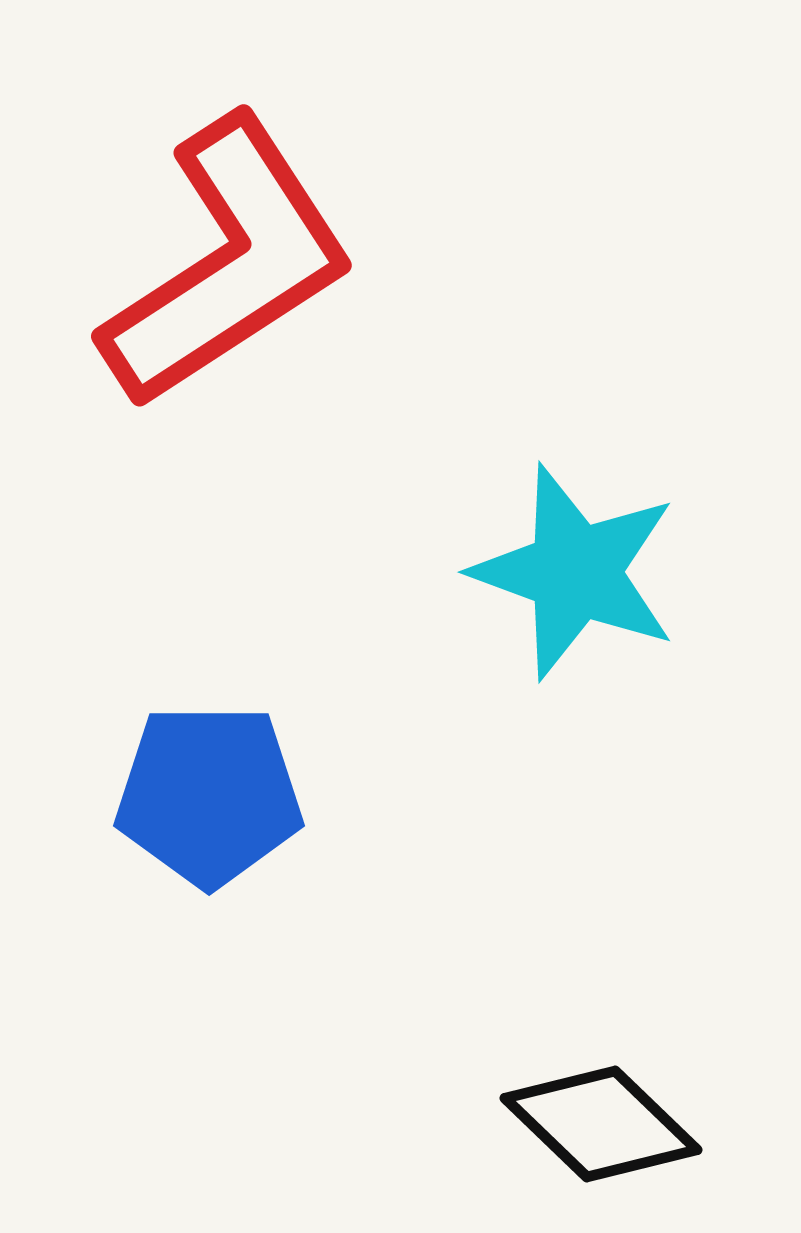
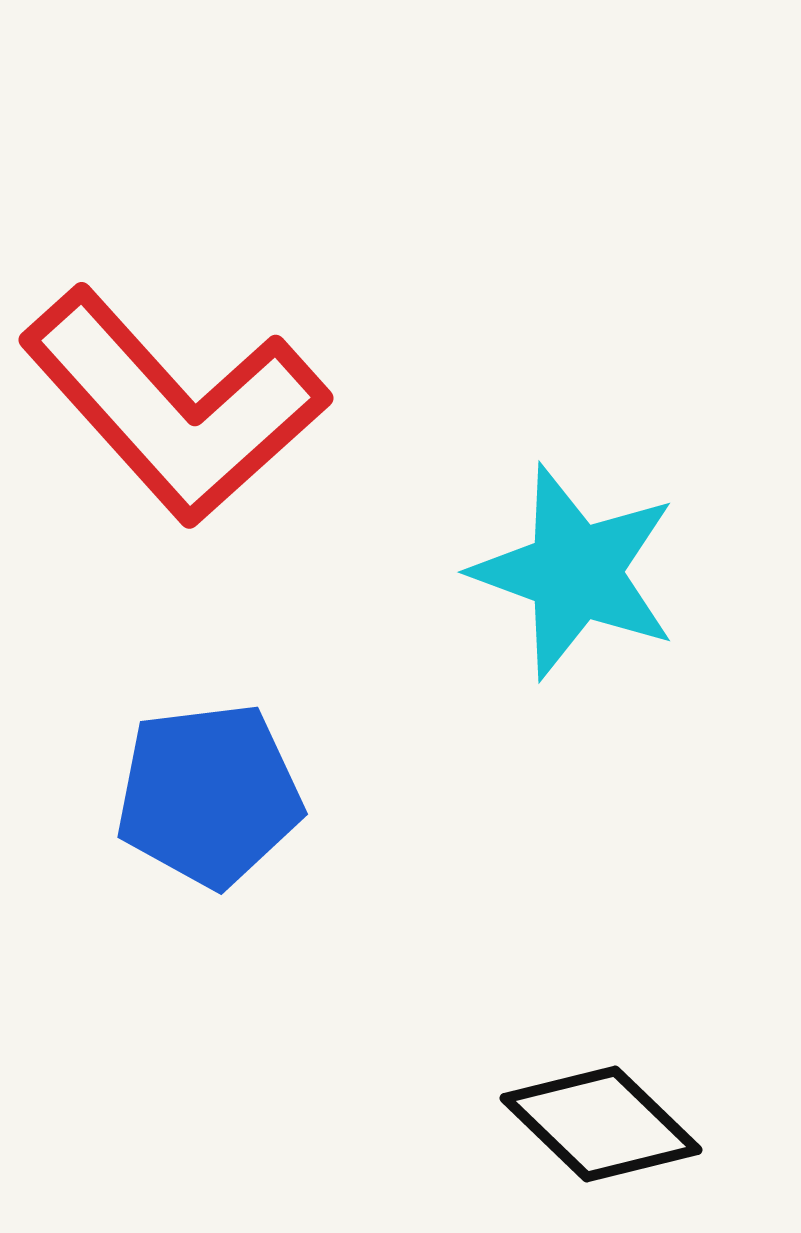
red L-shape: moved 54 px left, 143 px down; rotated 81 degrees clockwise
blue pentagon: rotated 7 degrees counterclockwise
